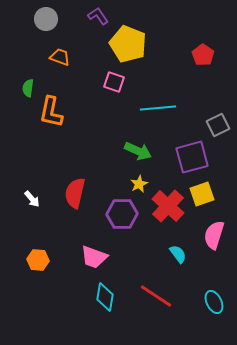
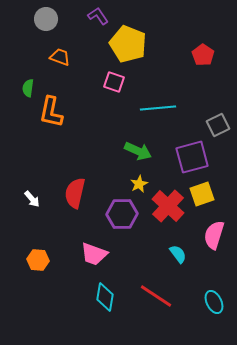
pink trapezoid: moved 3 px up
